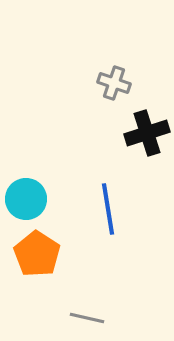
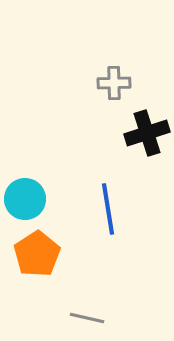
gray cross: rotated 20 degrees counterclockwise
cyan circle: moved 1 px left
orange pentagon: rotated 6 degrees clockwise
